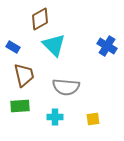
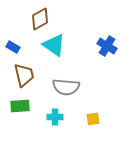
cyan triangle: rotated 10 degrees counterclockwise
